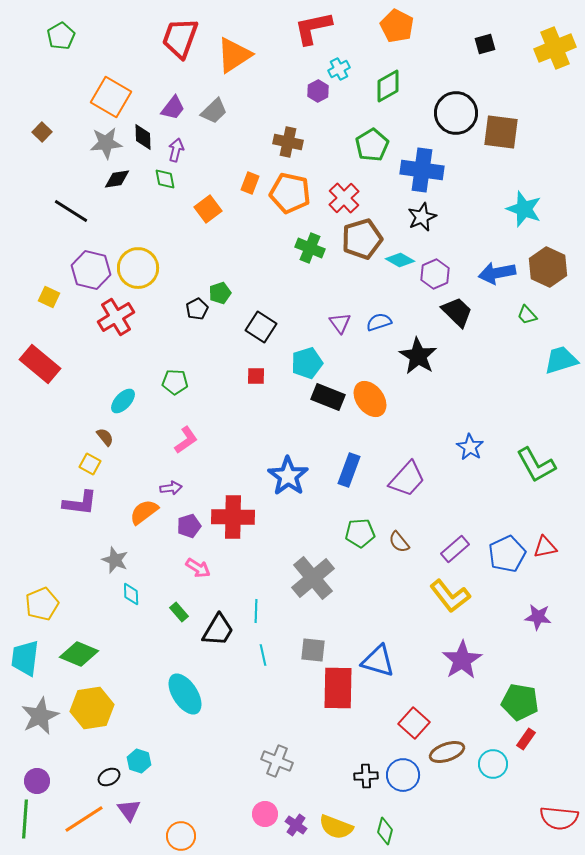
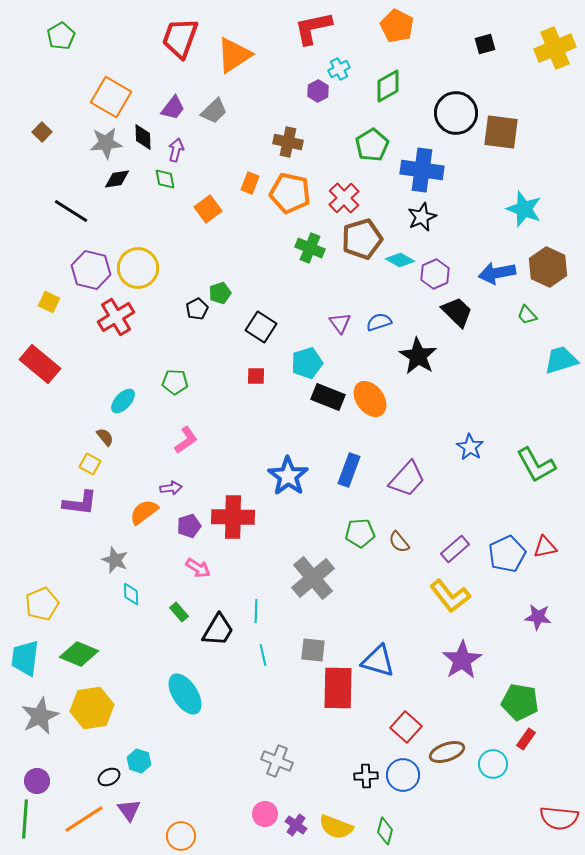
yellow square at (49, 297): moved 5 px down
red square at (414, 723): moved 8 px left, 4 px down
